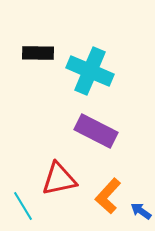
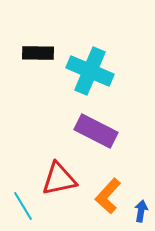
blue arrow: rotated 65 degrees clockwise
